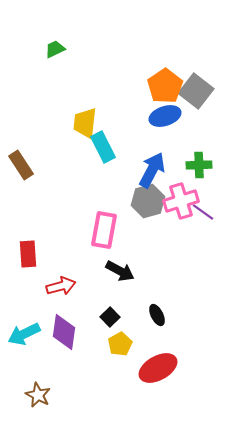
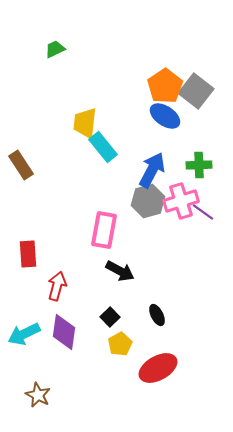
blue ellipse: rotated 52 degrees clockwise
cyan rectangle: rotated 12 degrees counterclockwise
red arrow: moved 4 px left; rotated 60 degrees counterclockwise
